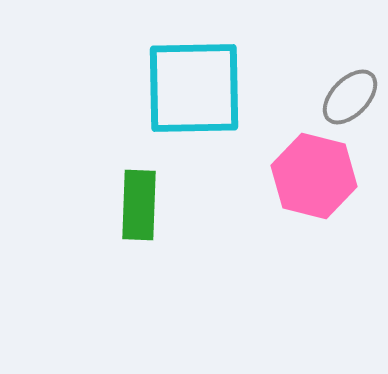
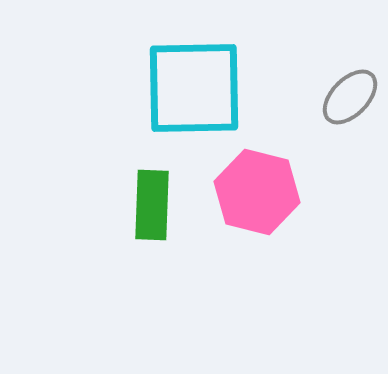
pink hexagon: moved 57 px left, 16 px down
green rectangle: moved 13 px right
